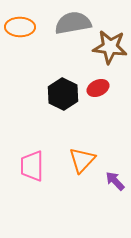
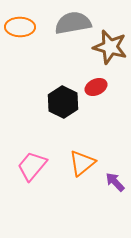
brown star: rotated 8 degrees clockwise
red ellipse: moved 2 px left, 1 px up
black hexagon: moved 8 px down
orange triangle: moved 3 px down; rotated 8 degrees clockwise
pink trapezoid: rotated 40 degrees clockwise
purple arrow: moved 1 px down
